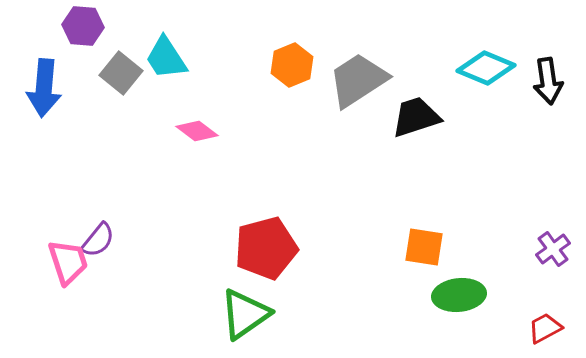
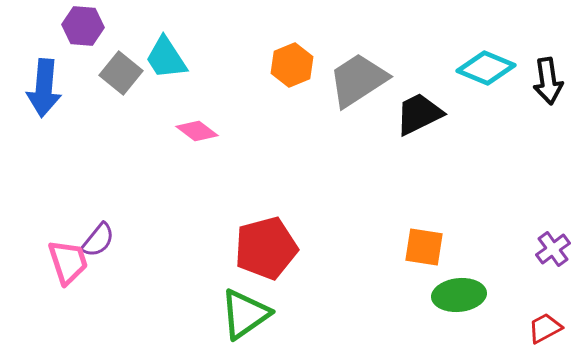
black trapezoid: moved 3 px right, 3 px up; rotated 8 degrees counterclockwise
